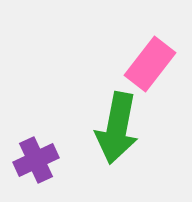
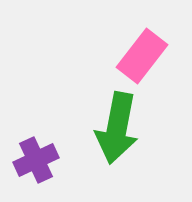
pink rectangle: moved 8 px left, 8 px up
